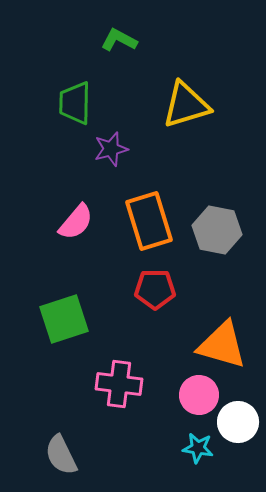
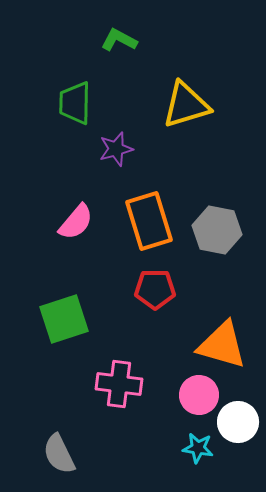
purple star: moved 5 px right
gray semicircle: moved 2 px left, 1 px up
